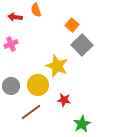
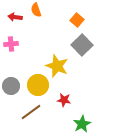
orange square: moved 5 px right, 5 px up
pink cross: rotated 16 degrees clockwise
